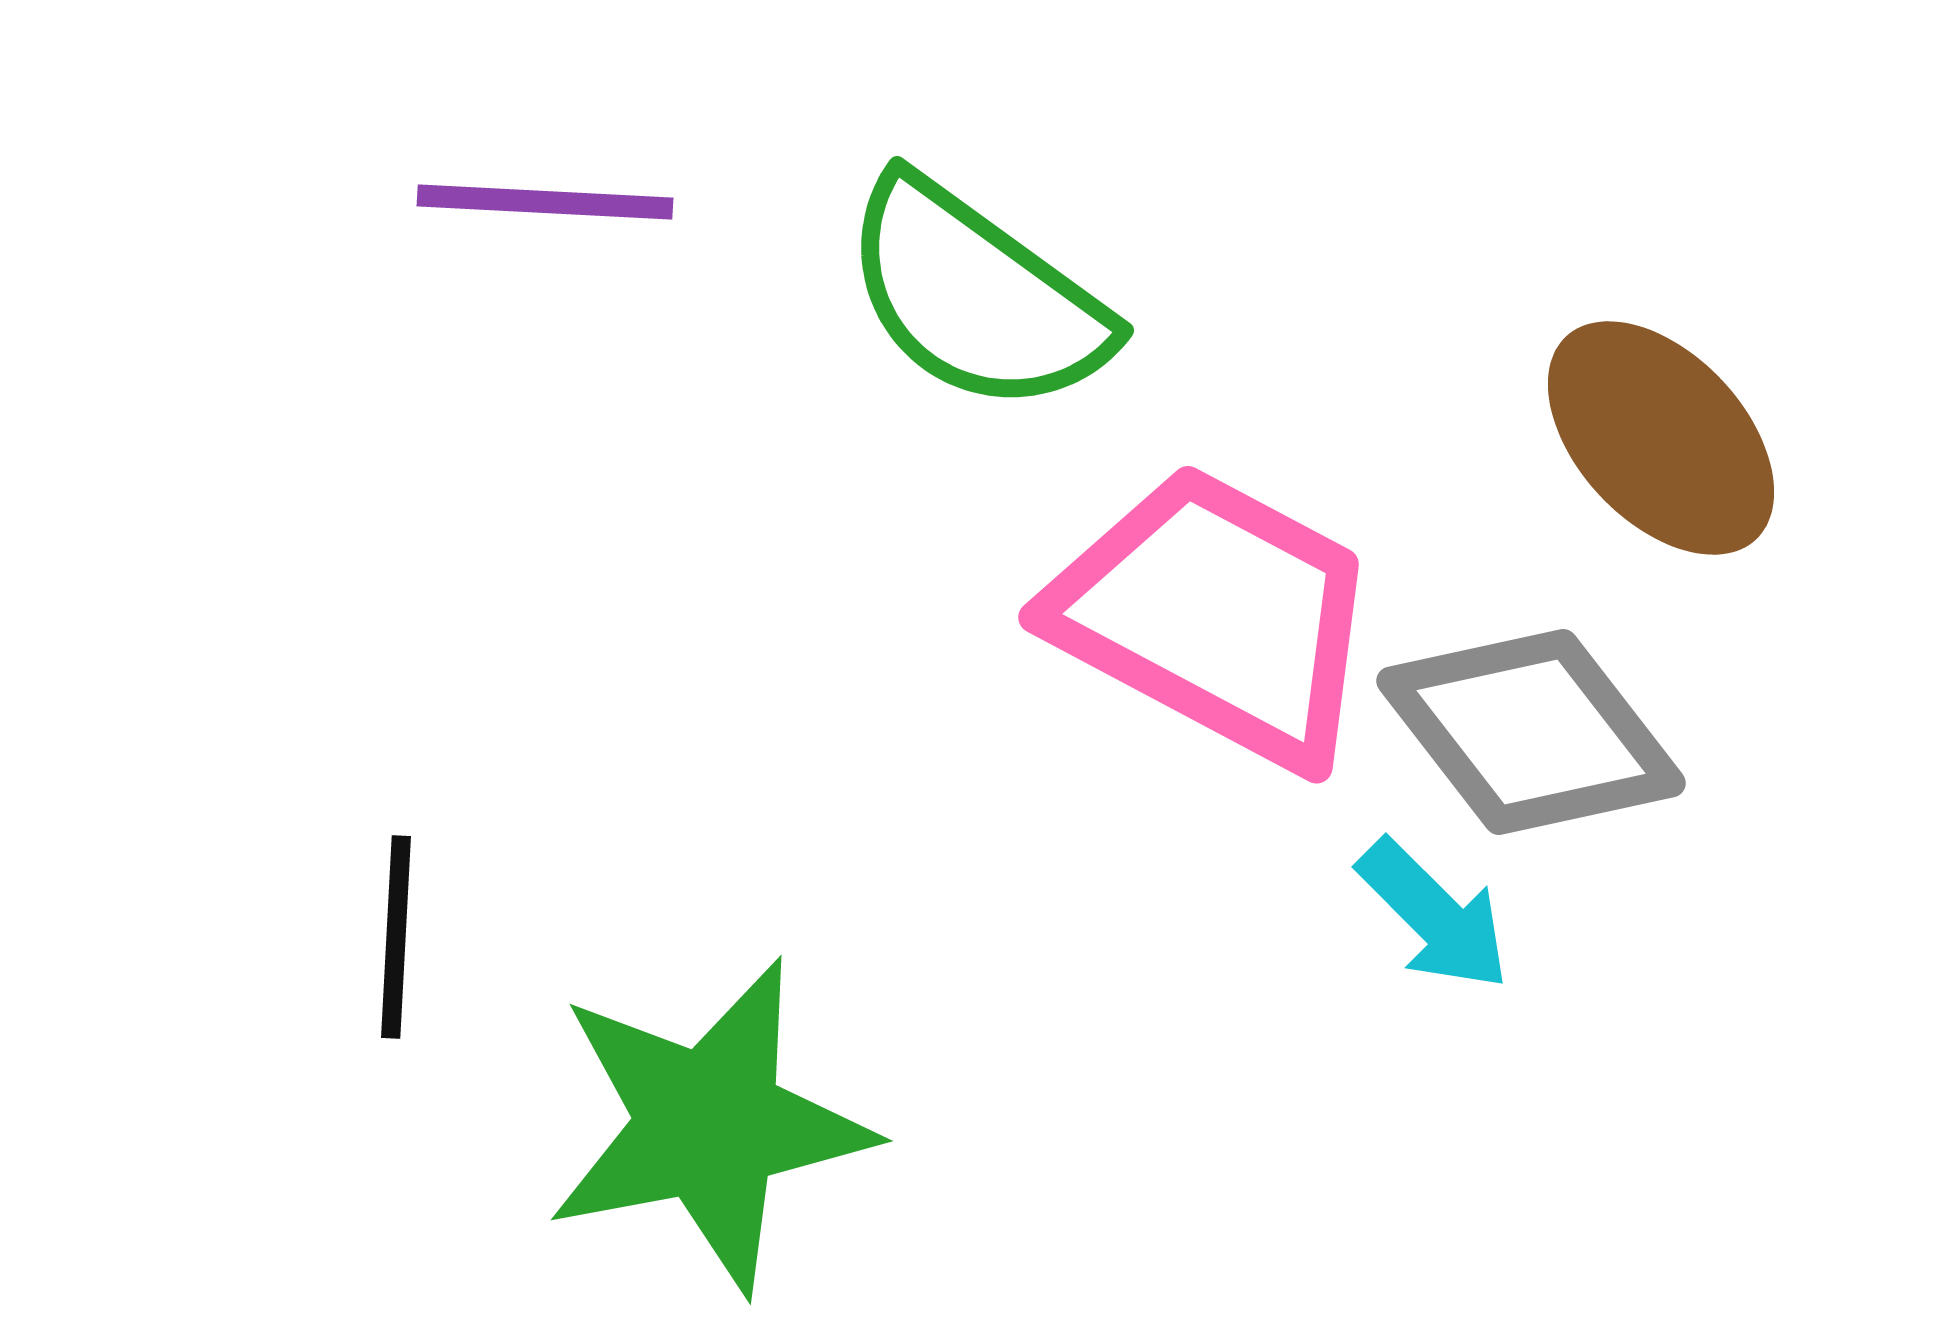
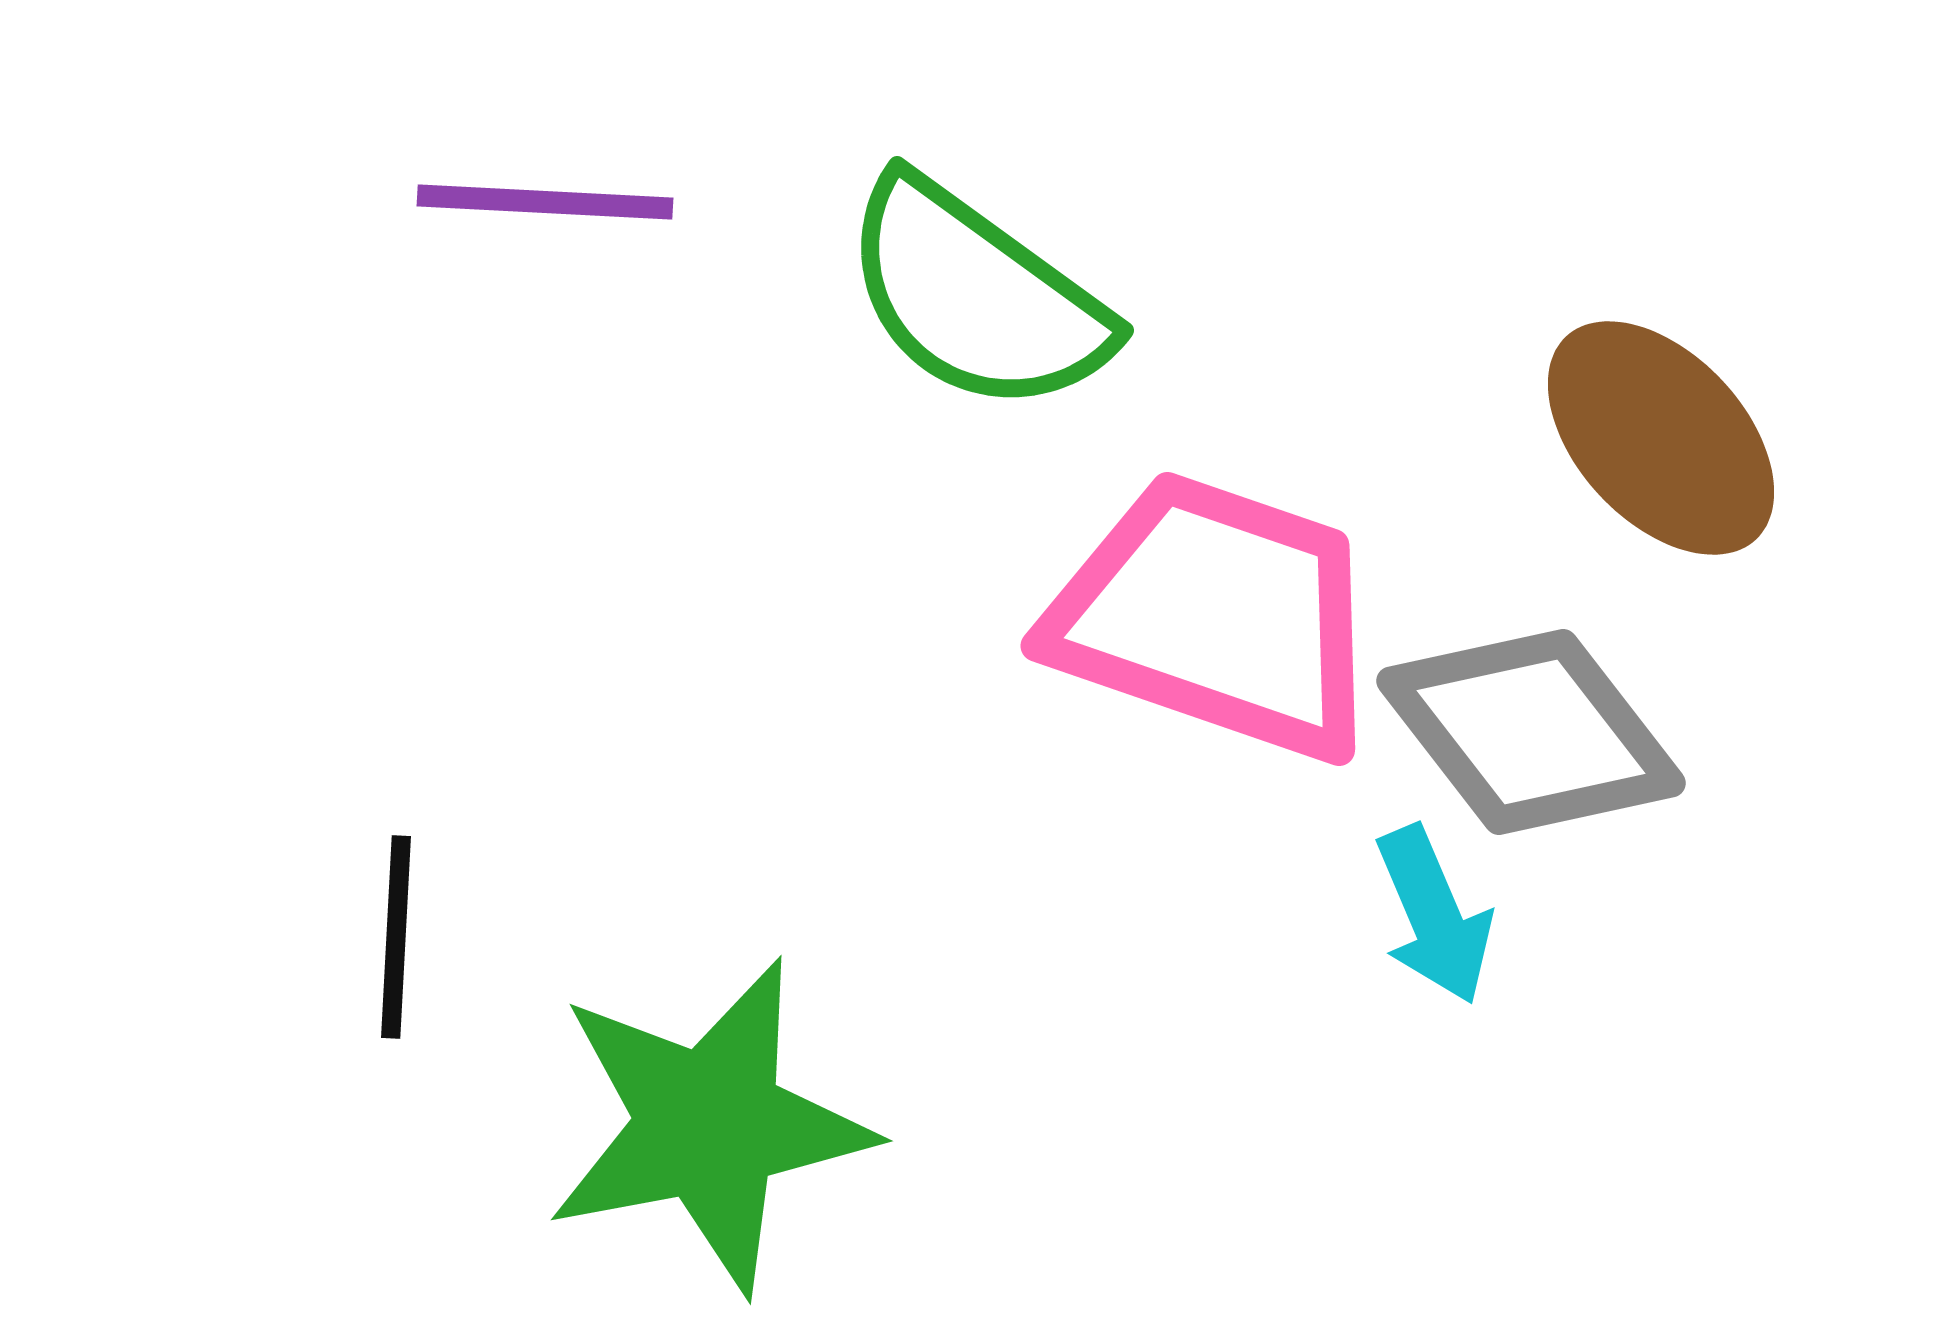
pink trapezoid: rotated 9 degrees counterclockwise
cyan arrow: rotated 22 degrees clockwise
